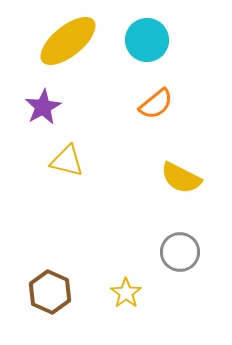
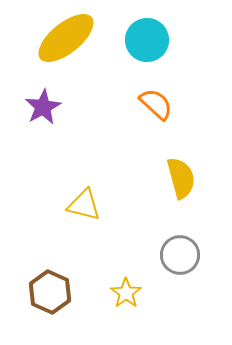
yellow ellipse: moved 2 px left, 3 px up
orange semicircle: rotated 99 degrees counterclockwise
yellow triangle: moved 17 px right, 44 px down
yellow semicircle: rotated 132 degrees counterclockwise
gray circle: moved 3 px down
